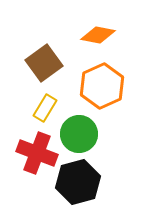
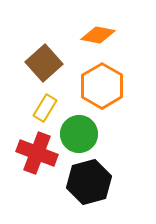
brown square: rotated 6 degrees counterclockwise
orange hexagon: rotated 6 degrees counterclockwise
black hexagon: moved 11 px right
